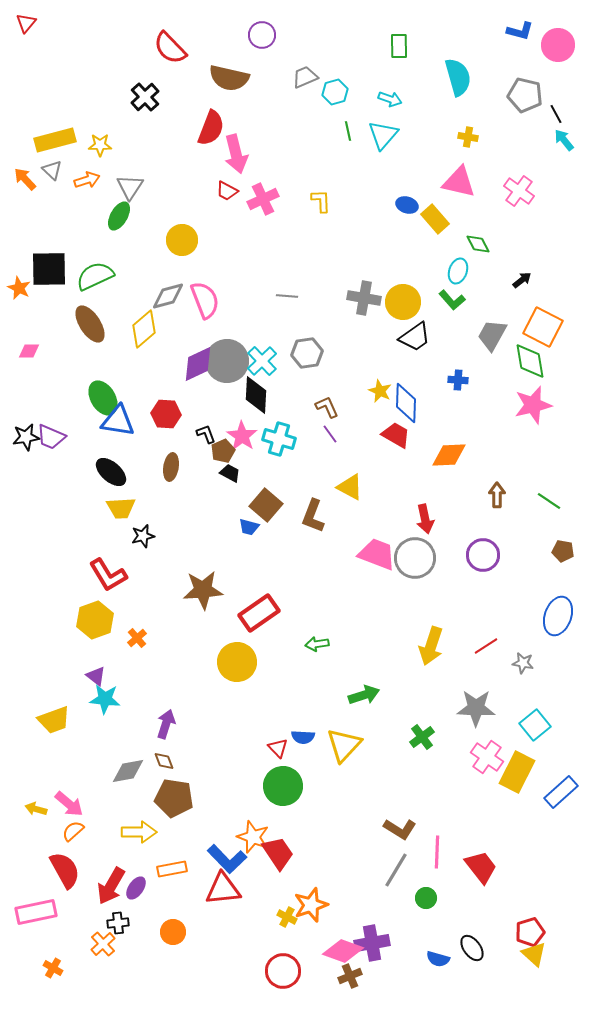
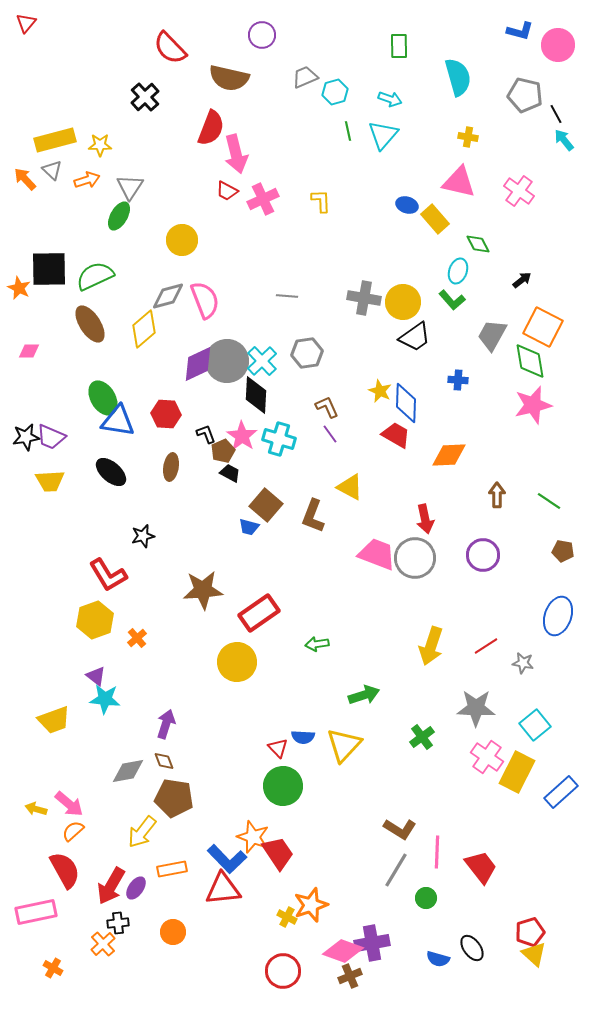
yellow trapezoid at (121, 508): moved 71 px left, 27 px up
yellow arrow at (139, 832): moved 3 px right; rotated 128 degrees clockwise
